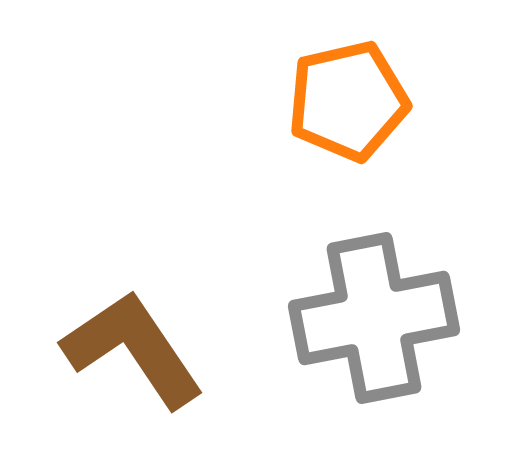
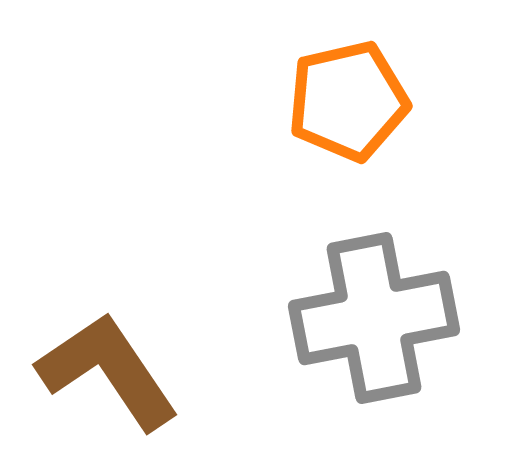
brown L-shape: moved 25 px left, 22 px down
